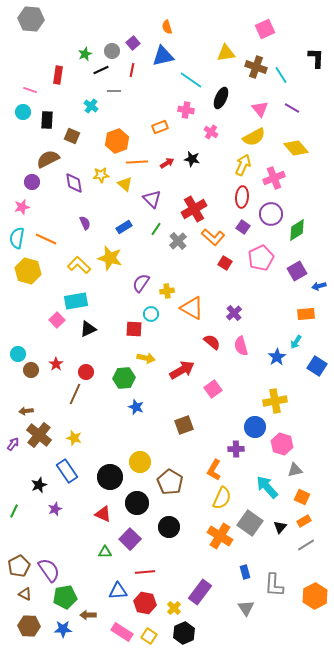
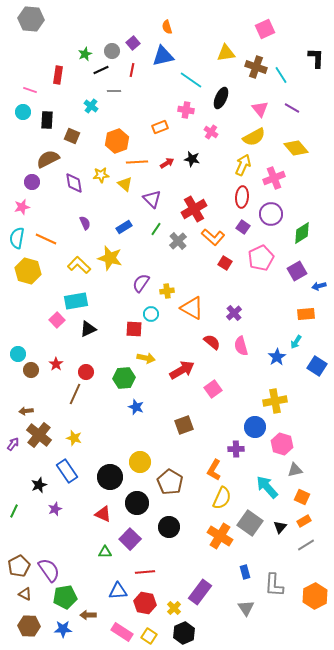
green diamond at (297, 230): moved 5 px right, 3 px down
